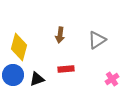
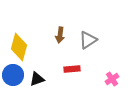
gray triangle: moved 9 px left
red rectangle: moved 6 px right
